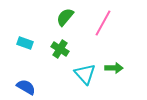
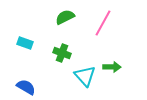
green semicircle: rotated 24 degrees clockwise
green cross: moved 2 px right, 4 px down; rotated 12 degrees counterclockwise
green arrow: moved 2 px left, 1 px up
cyan triangle: moved 2 px down
